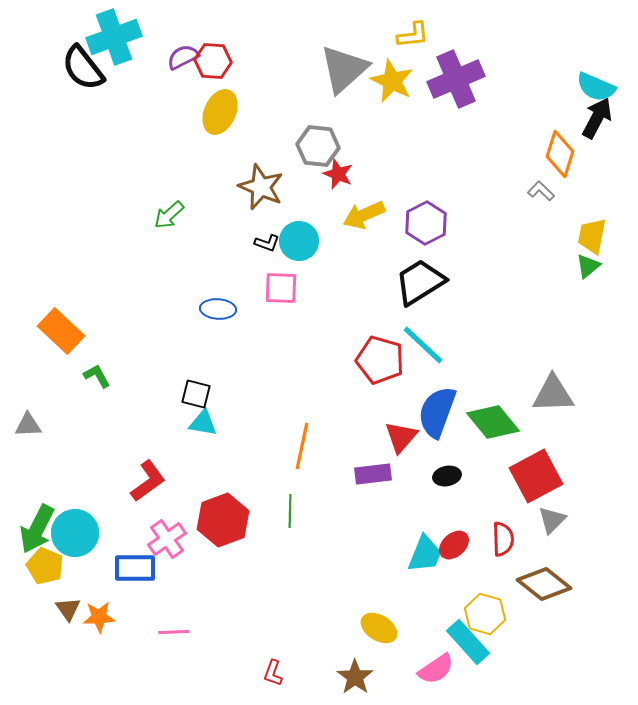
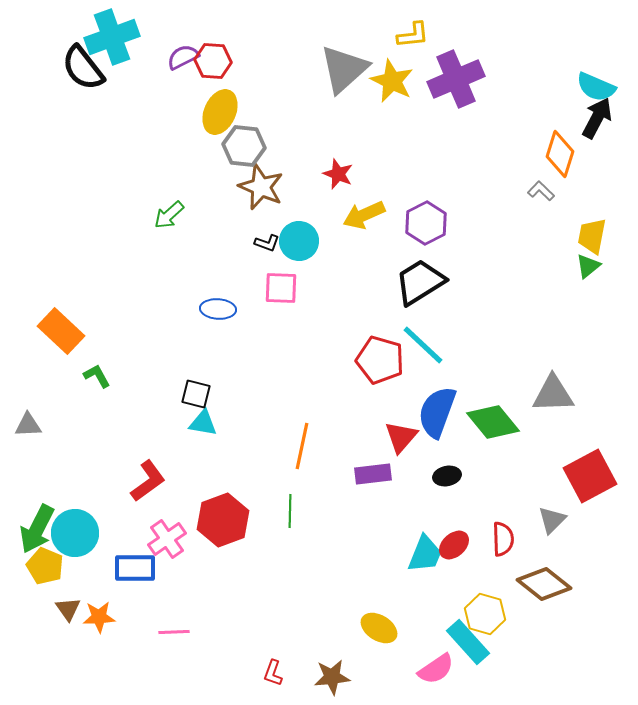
cyan cross at (114, 37): moved 2 px left
gray hexagon at (318, 146): moved 74 px left
red square at (536, 476): moved 54 px right
brown star at (355, 677): moved 23 px left; rotated 30 degrees clockwise
